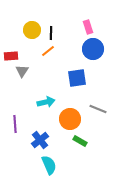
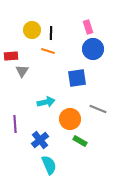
orange line: rotated 56 degrees clockwise
